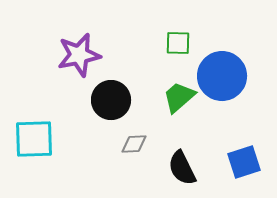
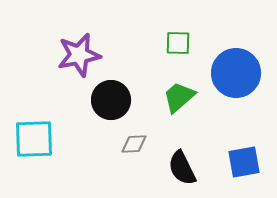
blue circle: moved 14 px right, 3 px up
blue square: rotated 8 degrees clockwise
